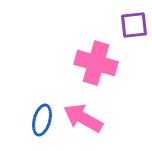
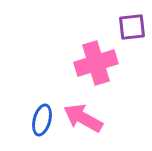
purple square: moved 2 px left, 2 px down
pink cross: rotated 33 degrees counterclockwise
